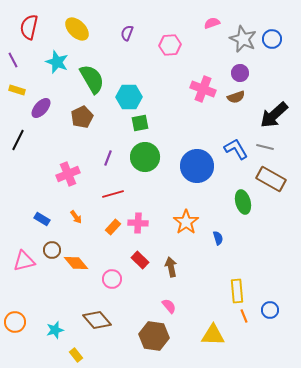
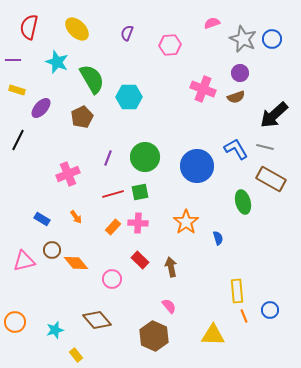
purple line at (13, 60): rotated 63 degrees counterclockwise
green square at (140, 123): moved 69 px down
brown hexagon at (154, 336): rotated 16 degrees clockwise
